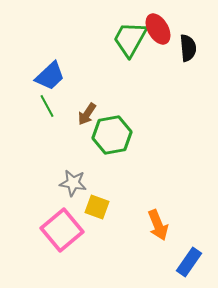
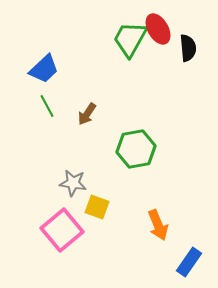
blue trapezoid: moved 6 px left, 7 px up
green hexagon: moved 24 px right, 14 px down
